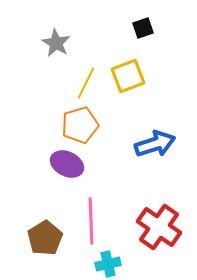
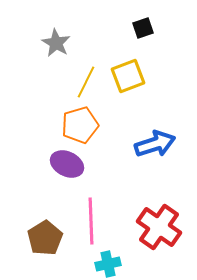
yellow line: moved 1 px up
